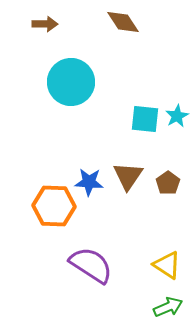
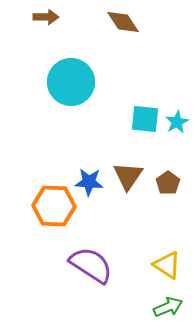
brown arrow: moved 1 px right, 7 px up
cyan star: moved 6 px down
